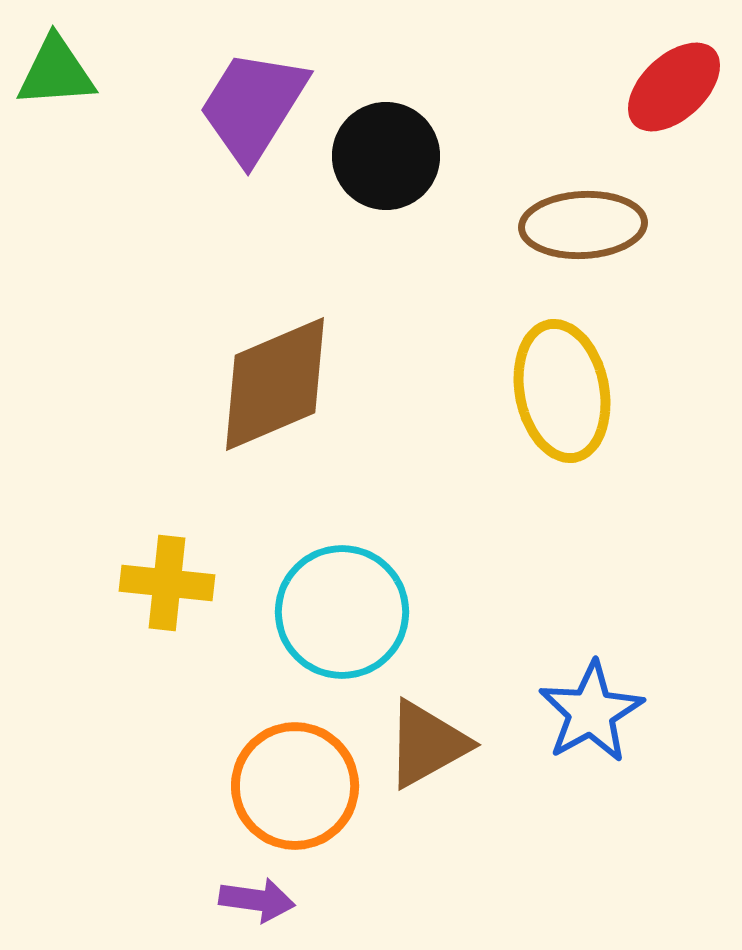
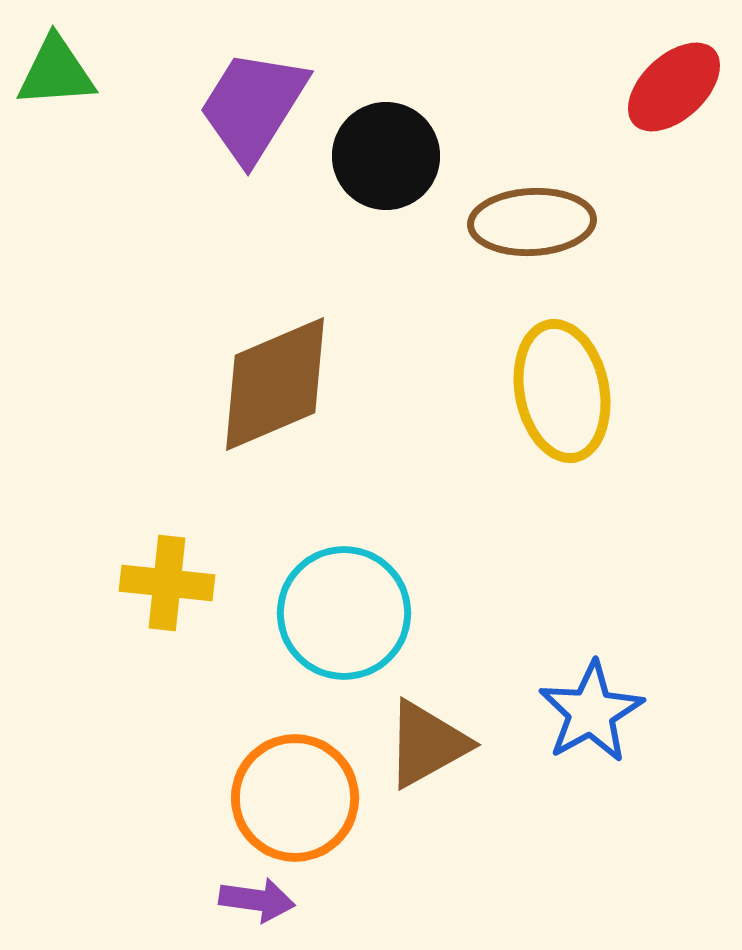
brown ellipse: moved 51 px left, 3 px up
cyan circle: moved 2 px right, 1 px down
orange circle: moved 12 px down
